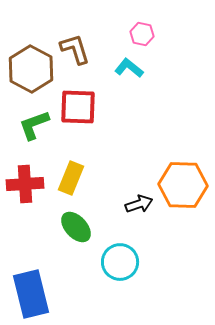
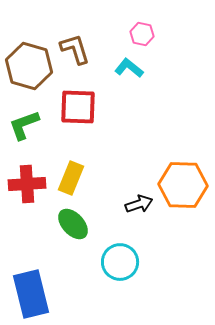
brown hexagon: moved 2 px left, 3 px up; rotated 12 degrees counterclockwise
green L-shape: moved 10 px left
red cross: moved 2 px right
green ellipse: moved 3 px left, 3 px up
